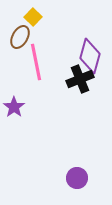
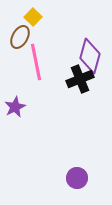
purple star: moved 1 px right; rotated 10 degrees clockwise
